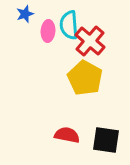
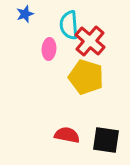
pink ellipse: moved 1 px right, 18 px down
yellow pentagon: moved 1 px right, 1 px up; rotated 12 degrees counterclockwise
